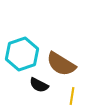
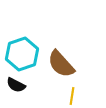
brown semicircle: rotated 16 degrees clockwise
black semicircle: moved 23 px left
